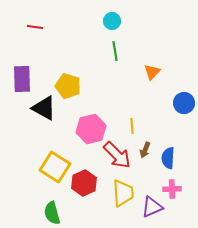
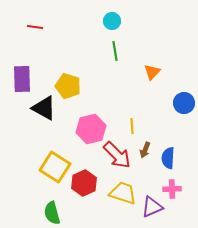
yellow trapezoid: rotated 68 degrees counterclockwise
